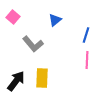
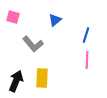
pink square: rotated 24 degrees counterclockwise
black arrow: rotated 15 degrees counterclockwise
